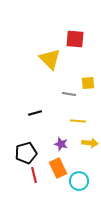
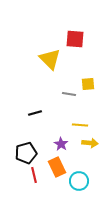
yellow square: moved 1 px down
yellow line: moved 2 px right, 4 px down
purple star: rotated 16 degrees clockwise
orange rectangle: moved 1 px left, 1 px up
